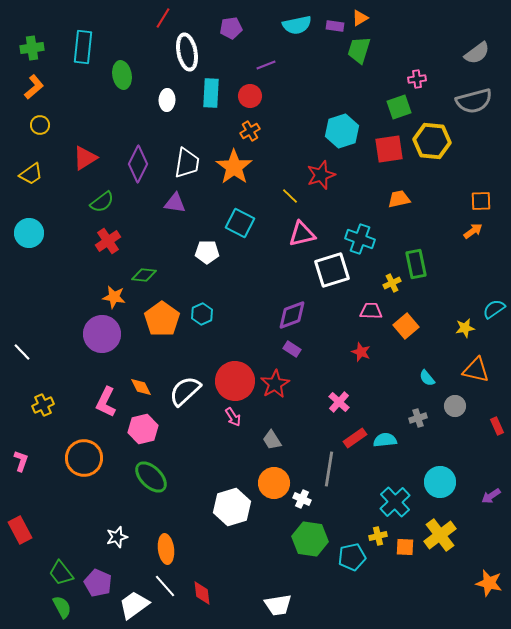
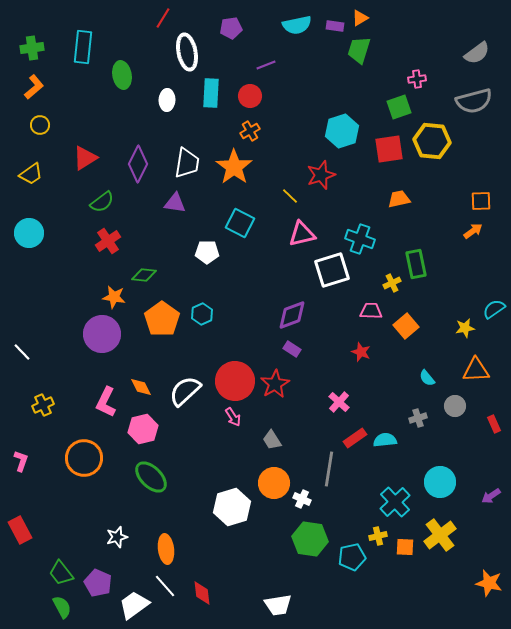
orange triangle at (476, 370): rotated 16 degrees counterclockwise
red rectangle at (497, 426): moved 3 px left, 2 px up
